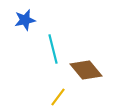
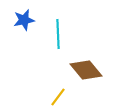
blue star: moved 1 px left
cyan line: moved 5 px right, 15 px up; rotated 12 degrees clockwise
